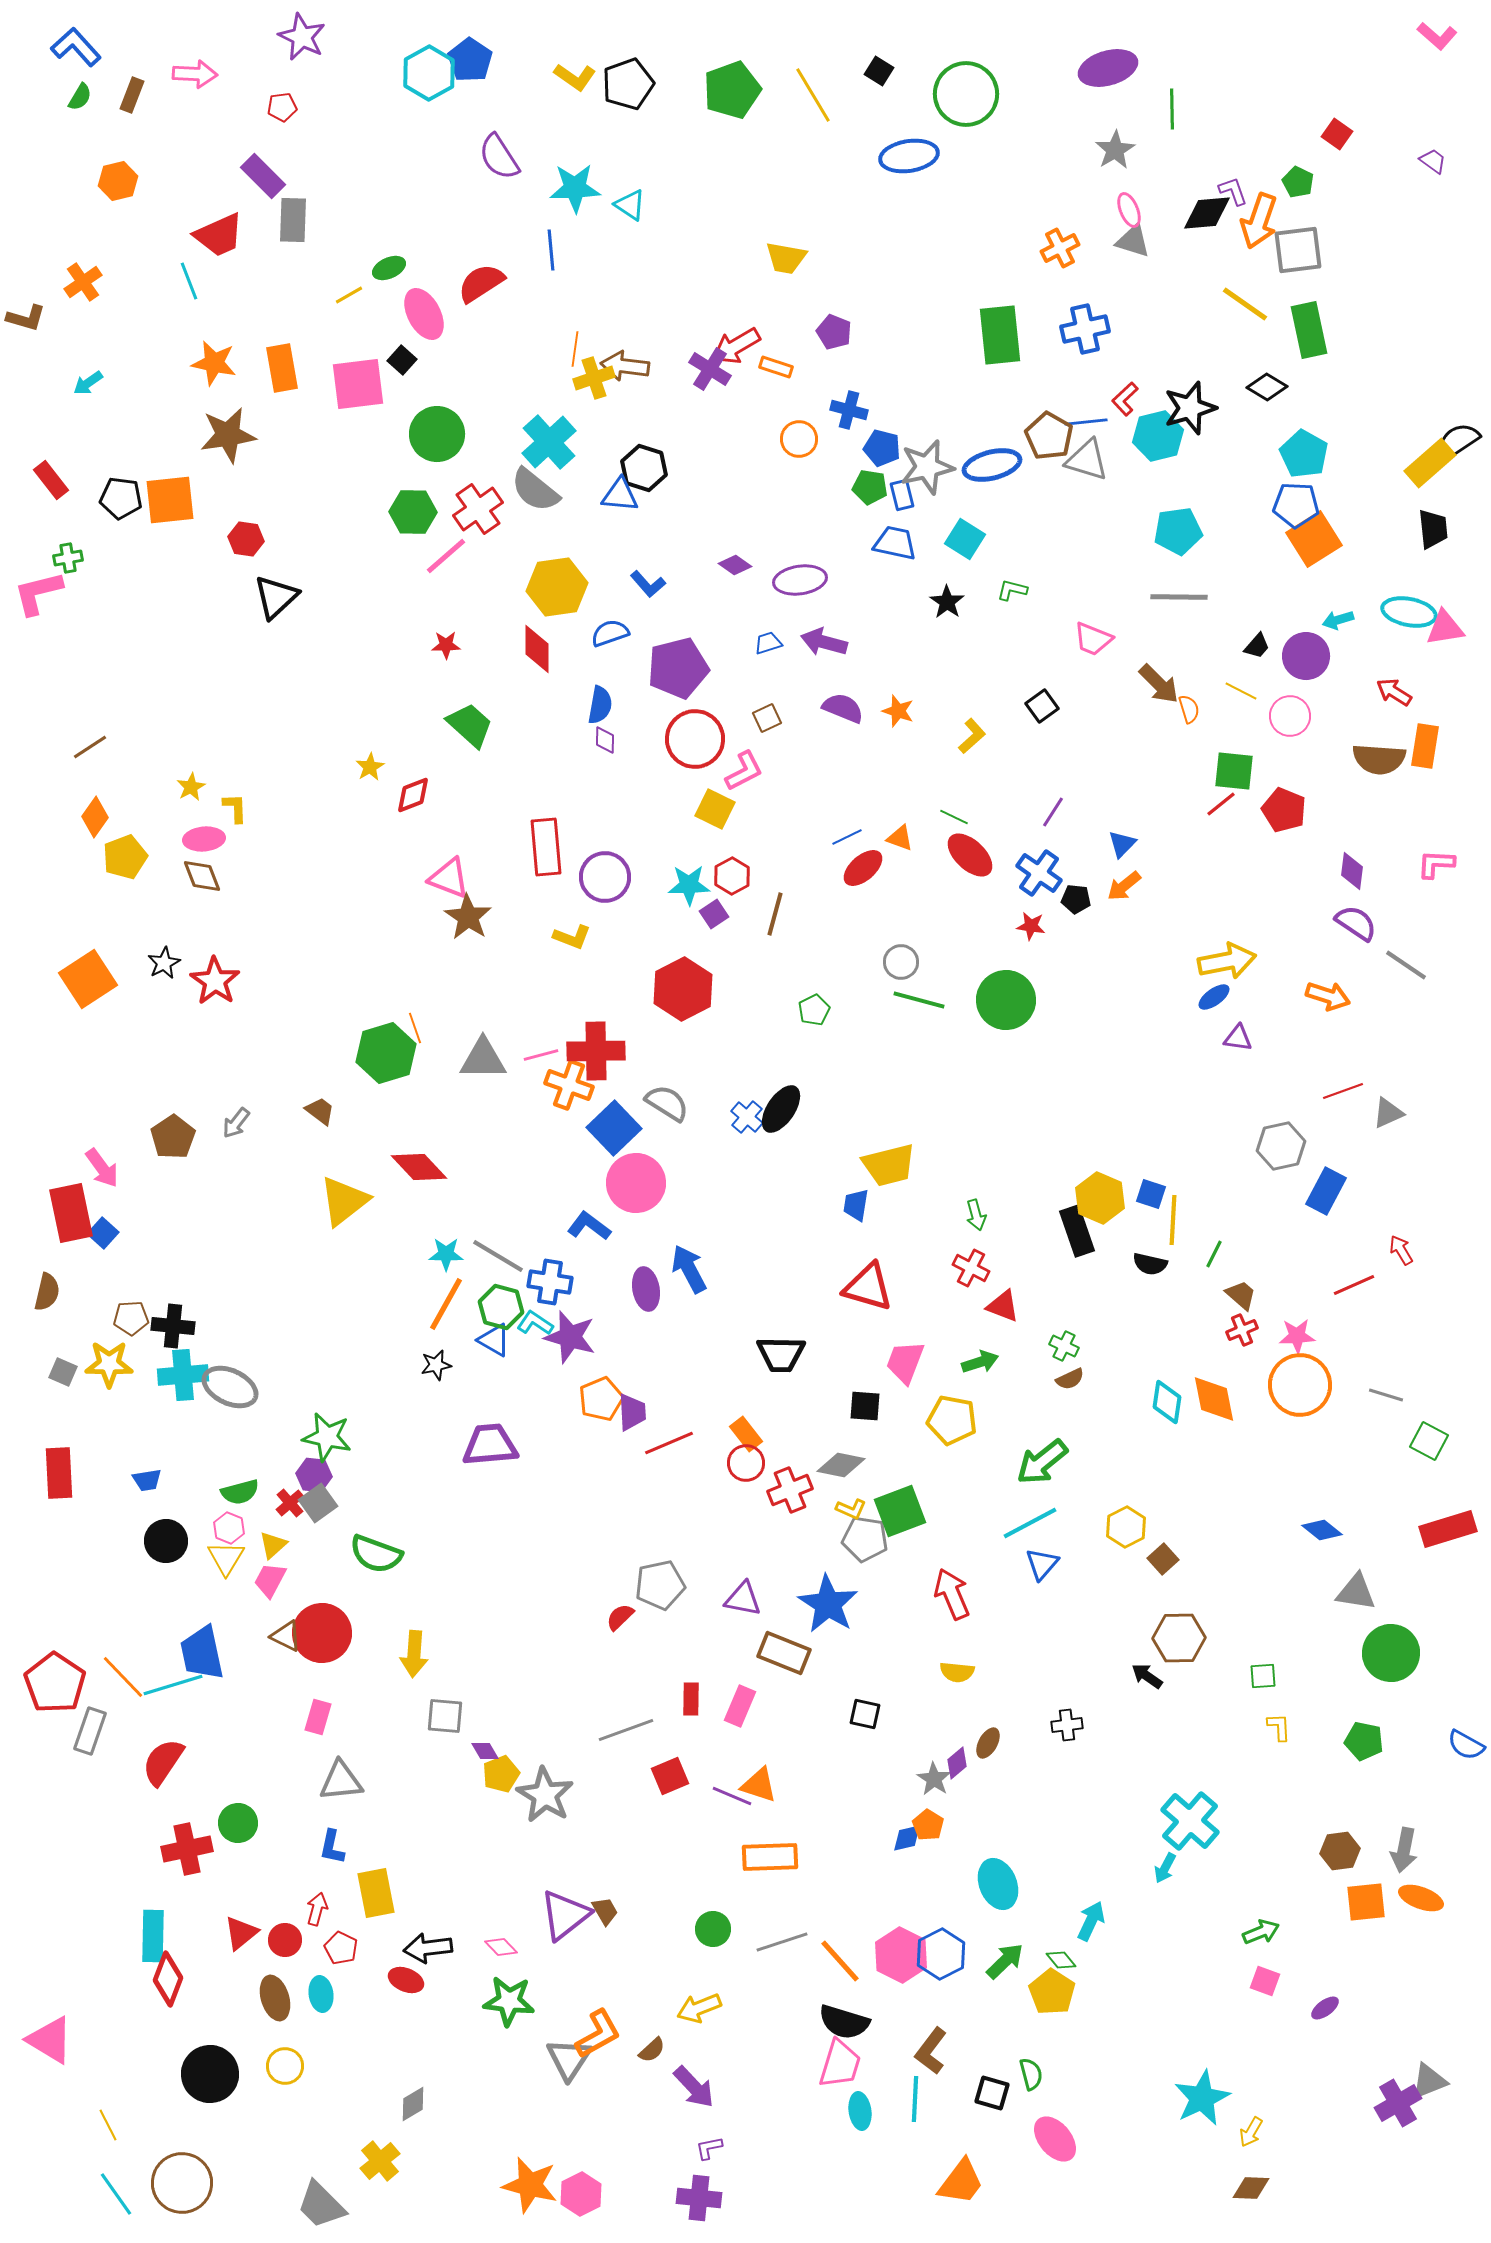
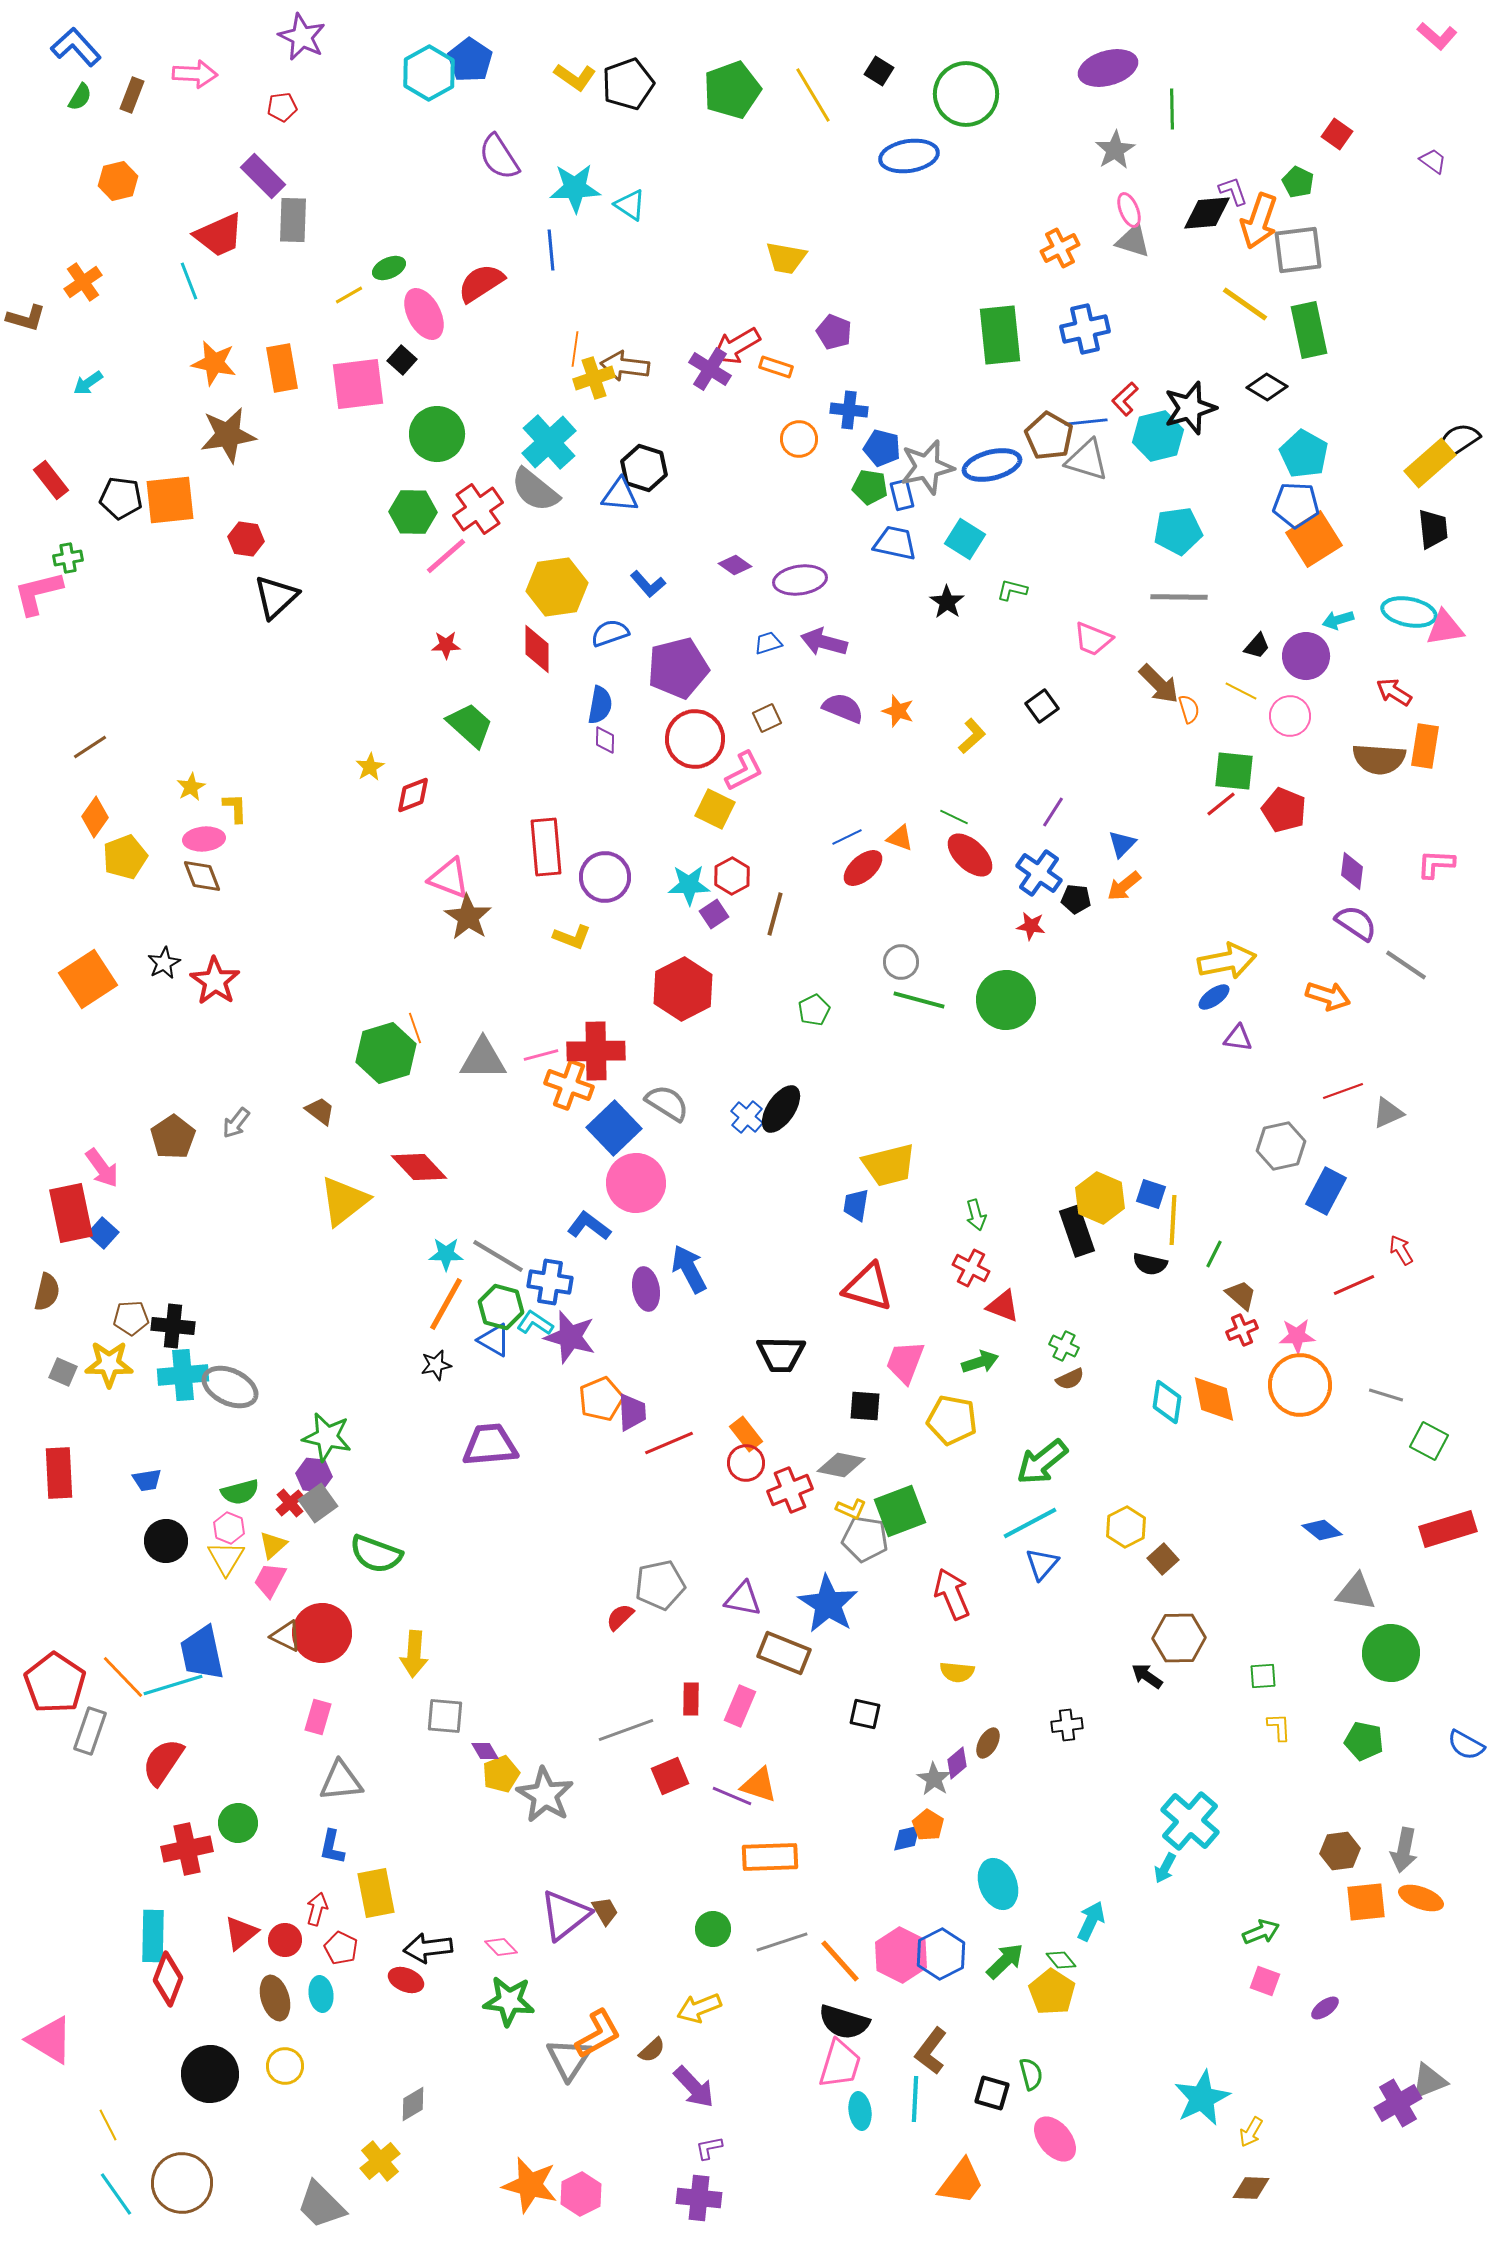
blue cross at (849, 410): rotated 9 degrees counterclockwise
